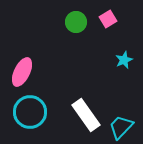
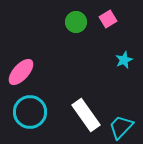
pink ellipse: moved 1 px left; rotated 16 degrees clockwise
